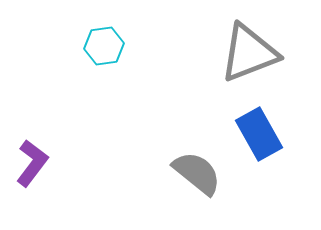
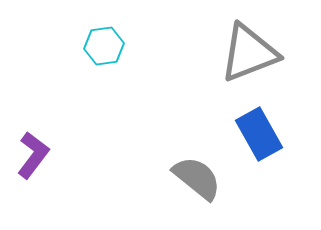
purple L-shape: moved 1 px right, 8 px up
gray semicircle: moved 5 px down
